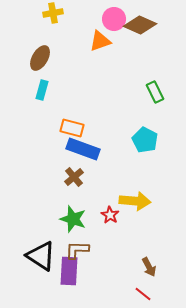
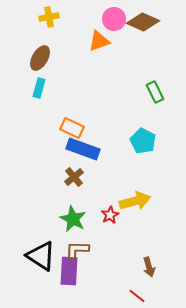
yellow cross: moved 4 px left, 4 px down
brown diamond: moved 3 px right, 3 px up
orange triangle: moved 1 px left
cyan rectangle: moved 3 px left, 2 px up
orange rectangle: rotated 10 degrees clockwise
cyan pentagon: moved 2 px left, 1 px down
yellow arrow: rotated 20 degrees counterclockwise
red star: rotated 12 degrees clockwise
green star: rotated 8 degrees clockwise
brown arrow: rotated 12 degrees clockwise
red line: moved 6 px left, 2 px down
